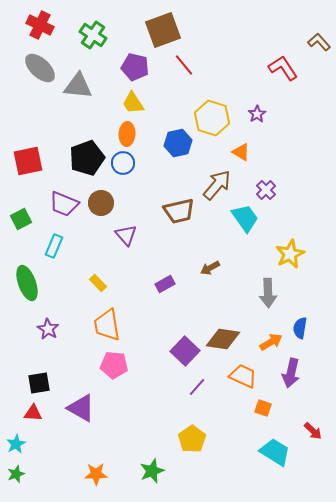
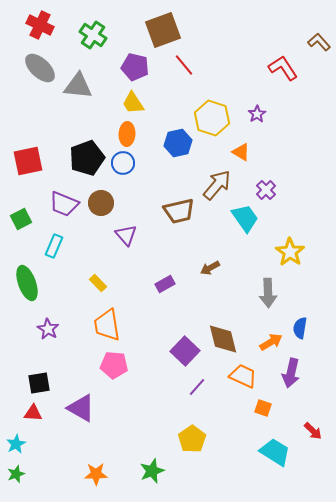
yellow star at (290, 254): moved 2 px up; rotated 12 degrees counterclockwise
brown diamond at (223, 339): rotated 68 degrees clockwise
